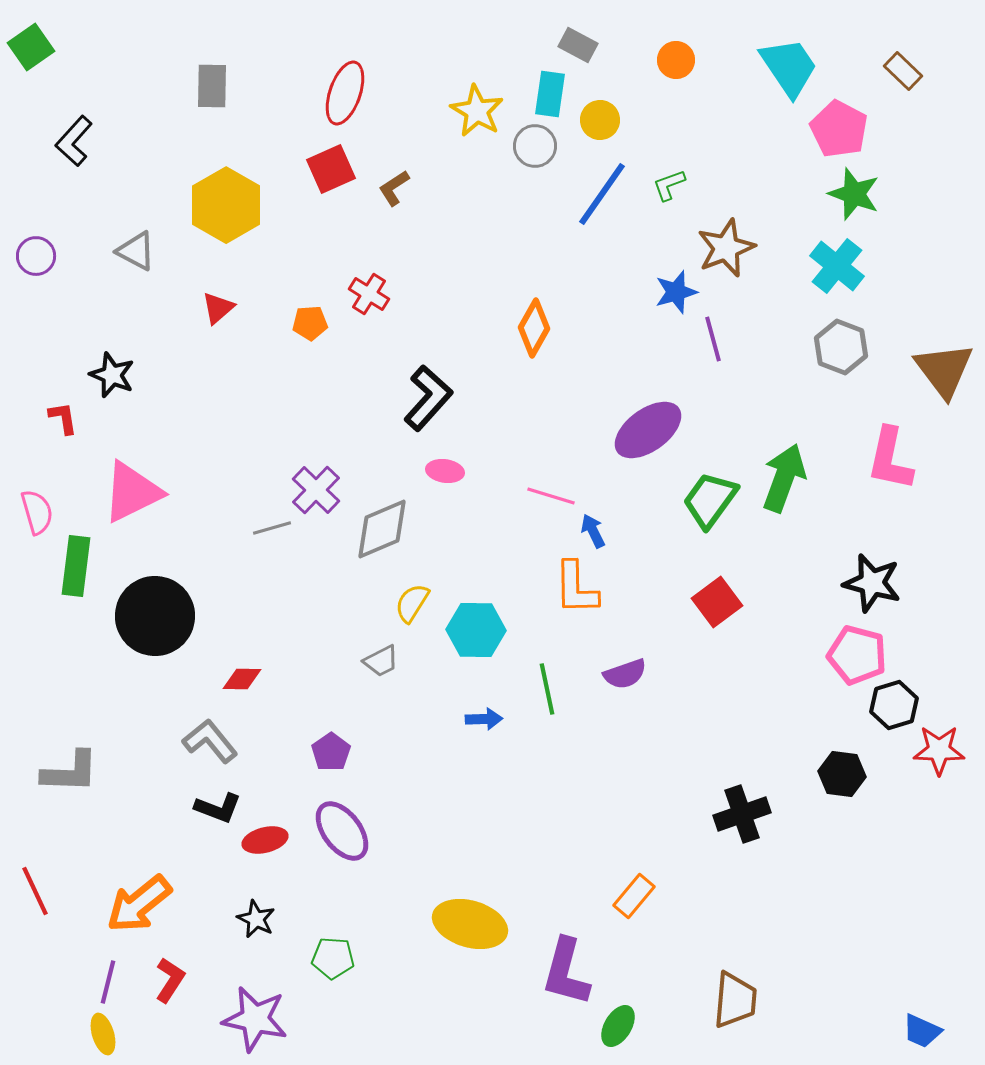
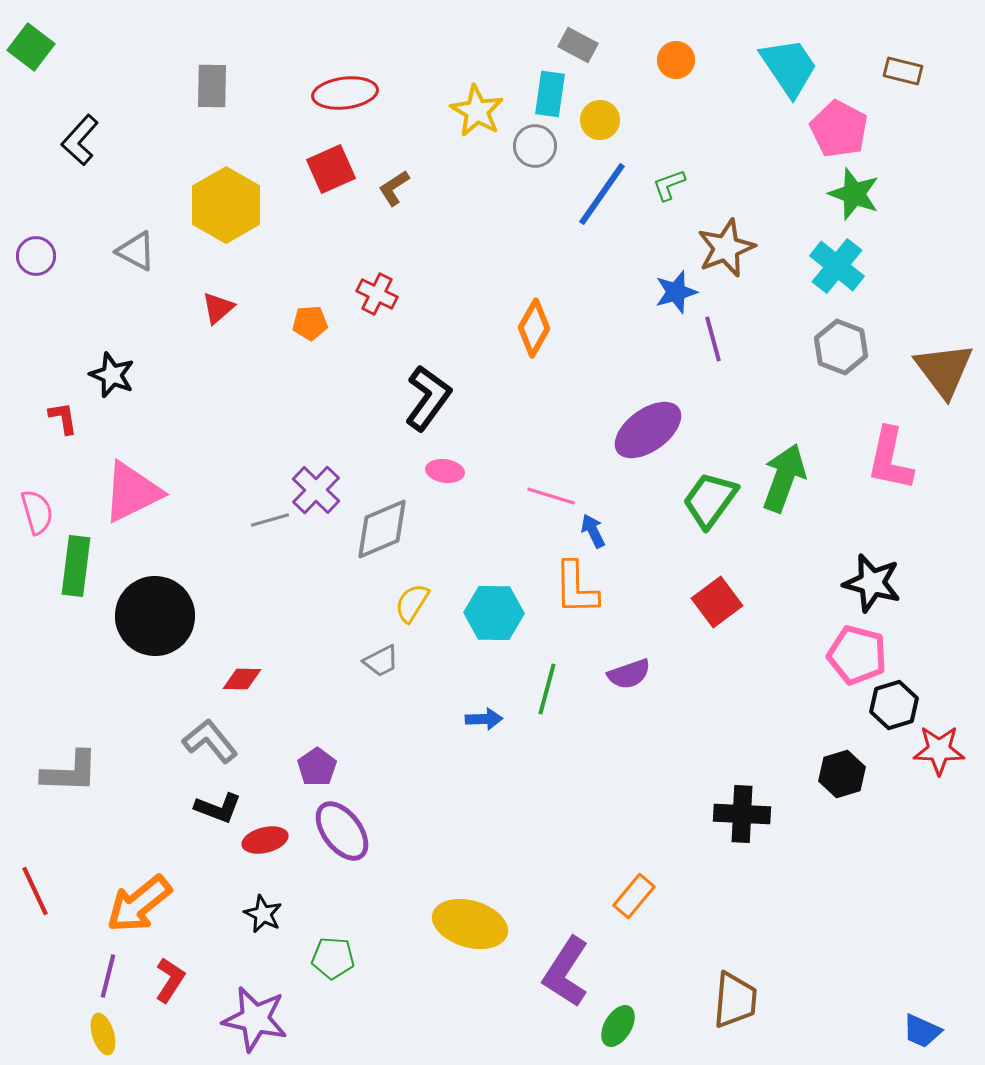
green square at (31, 47): rotated 18 degrees counterclockwise
brown rectangle at (903, 71): rotated 30 degrees counterclockwise
red ellipse at (345, 93): rotated 64 degrees clockwise
black L-shape at (74, 141): moved 6 px right, 1 px up
red cross at (369, 294): moved 8 px right; rotated 6 degrees counterclockwise
black L-shape at (428, 398): rotated 6 degrees counterclockwise
gray line at (272, 528): moved 2 px left, 8 px up
cyan hexagon at (476, 630): moved 18 px right, 17 px up
purple semicircle at (625, 674): moved 4 px right
green line at (547, 689): rotated 27 degrees clockwise
purple pentagon at (331, 752): moved 14 px left, 15 px down
black hexagon at (842, 774): rotated 24 degrees counterclockwise
black cross at (742, 814): rotated 22 degrees clockwise
black star at (256, 919): moved 7 px right, 5 px up
purple L-shape at (566, 972): rotated 18 degrees clockwise
purple line at (108, 982): moved 6 px up
